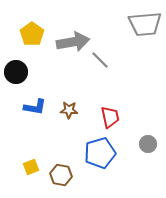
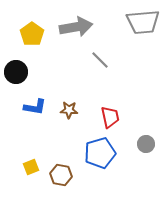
gray trapezoid: moved 2 px left, 2 px up
gray arrow: moved 3 px right, 15 px up
gray circle: moved 2 px left
